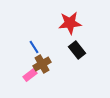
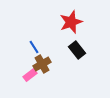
red star: moved 1 px right, 1 px up; rotated 15 degrees counterclockwise
